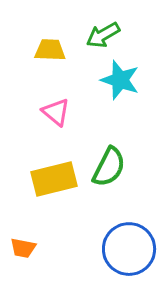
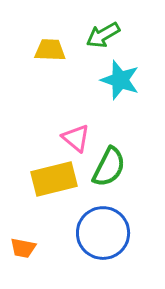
pink triangle: moved 20 px right, 26 px down
blue circle: moved 26 px left, 16 px up
